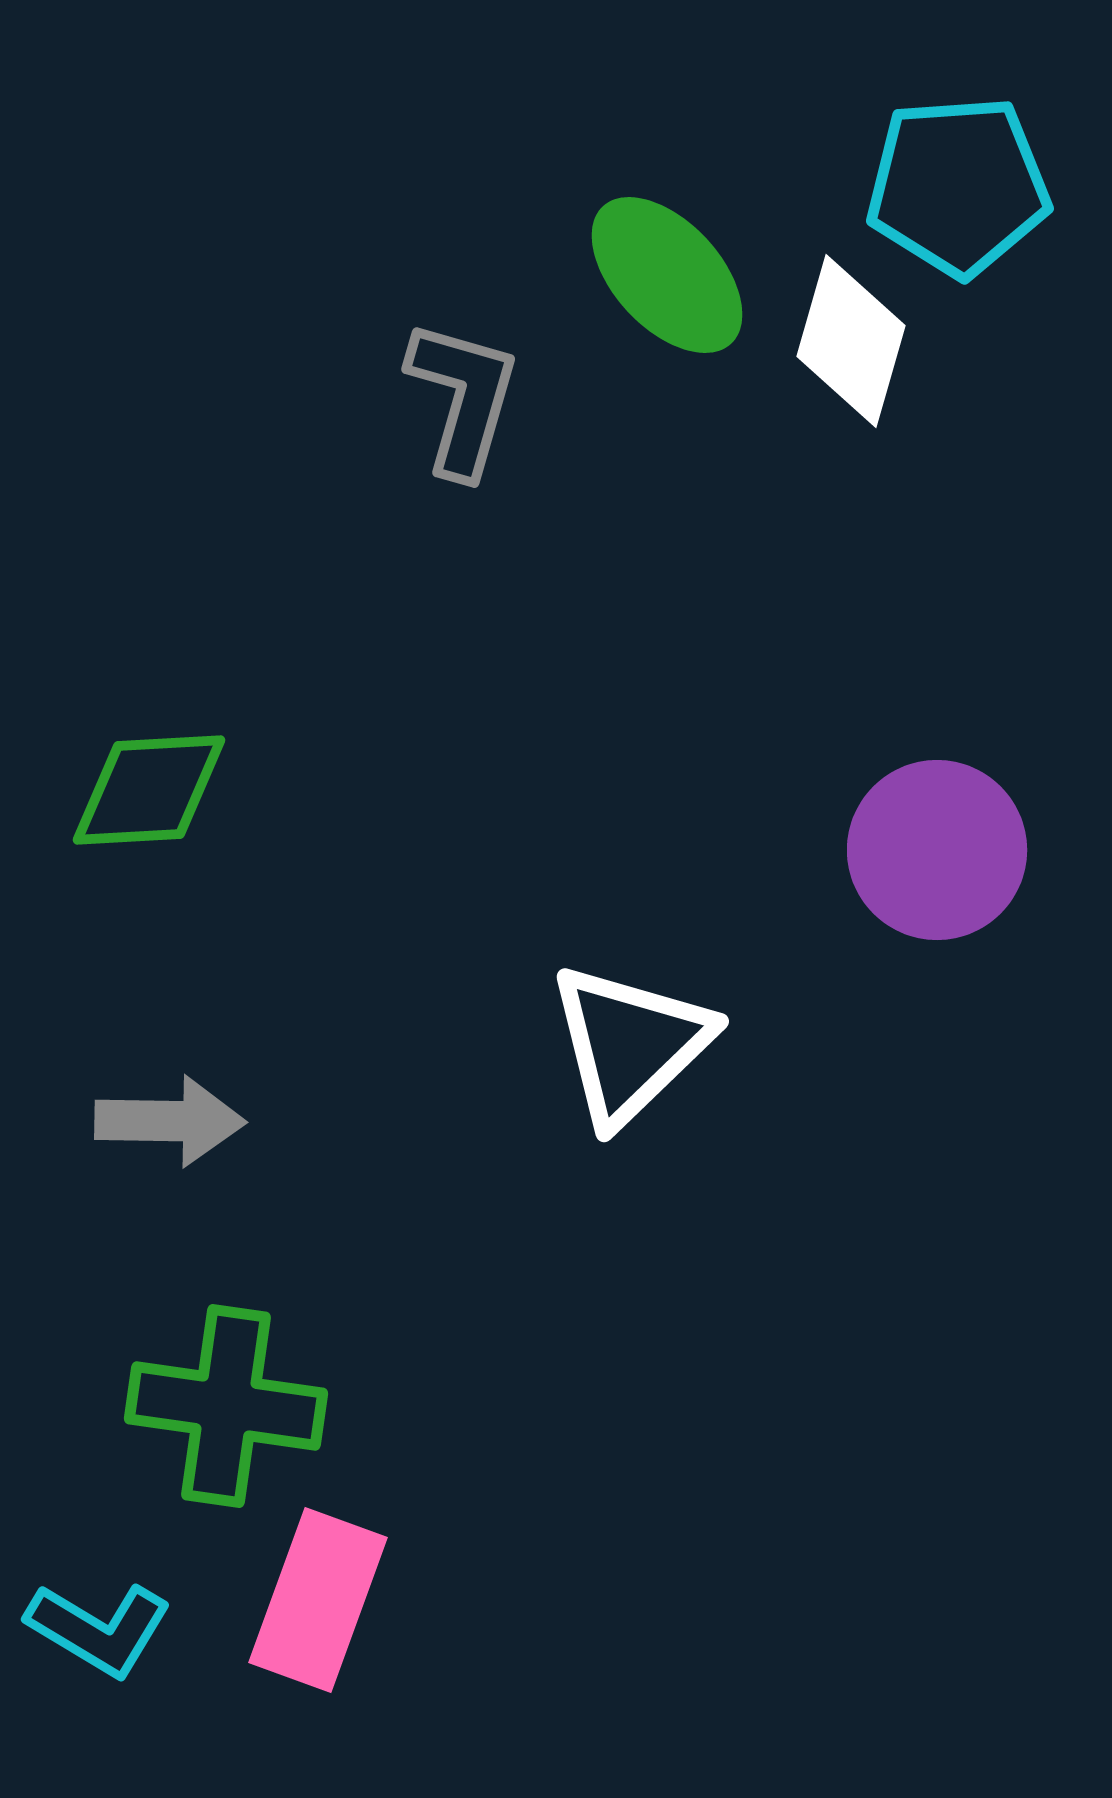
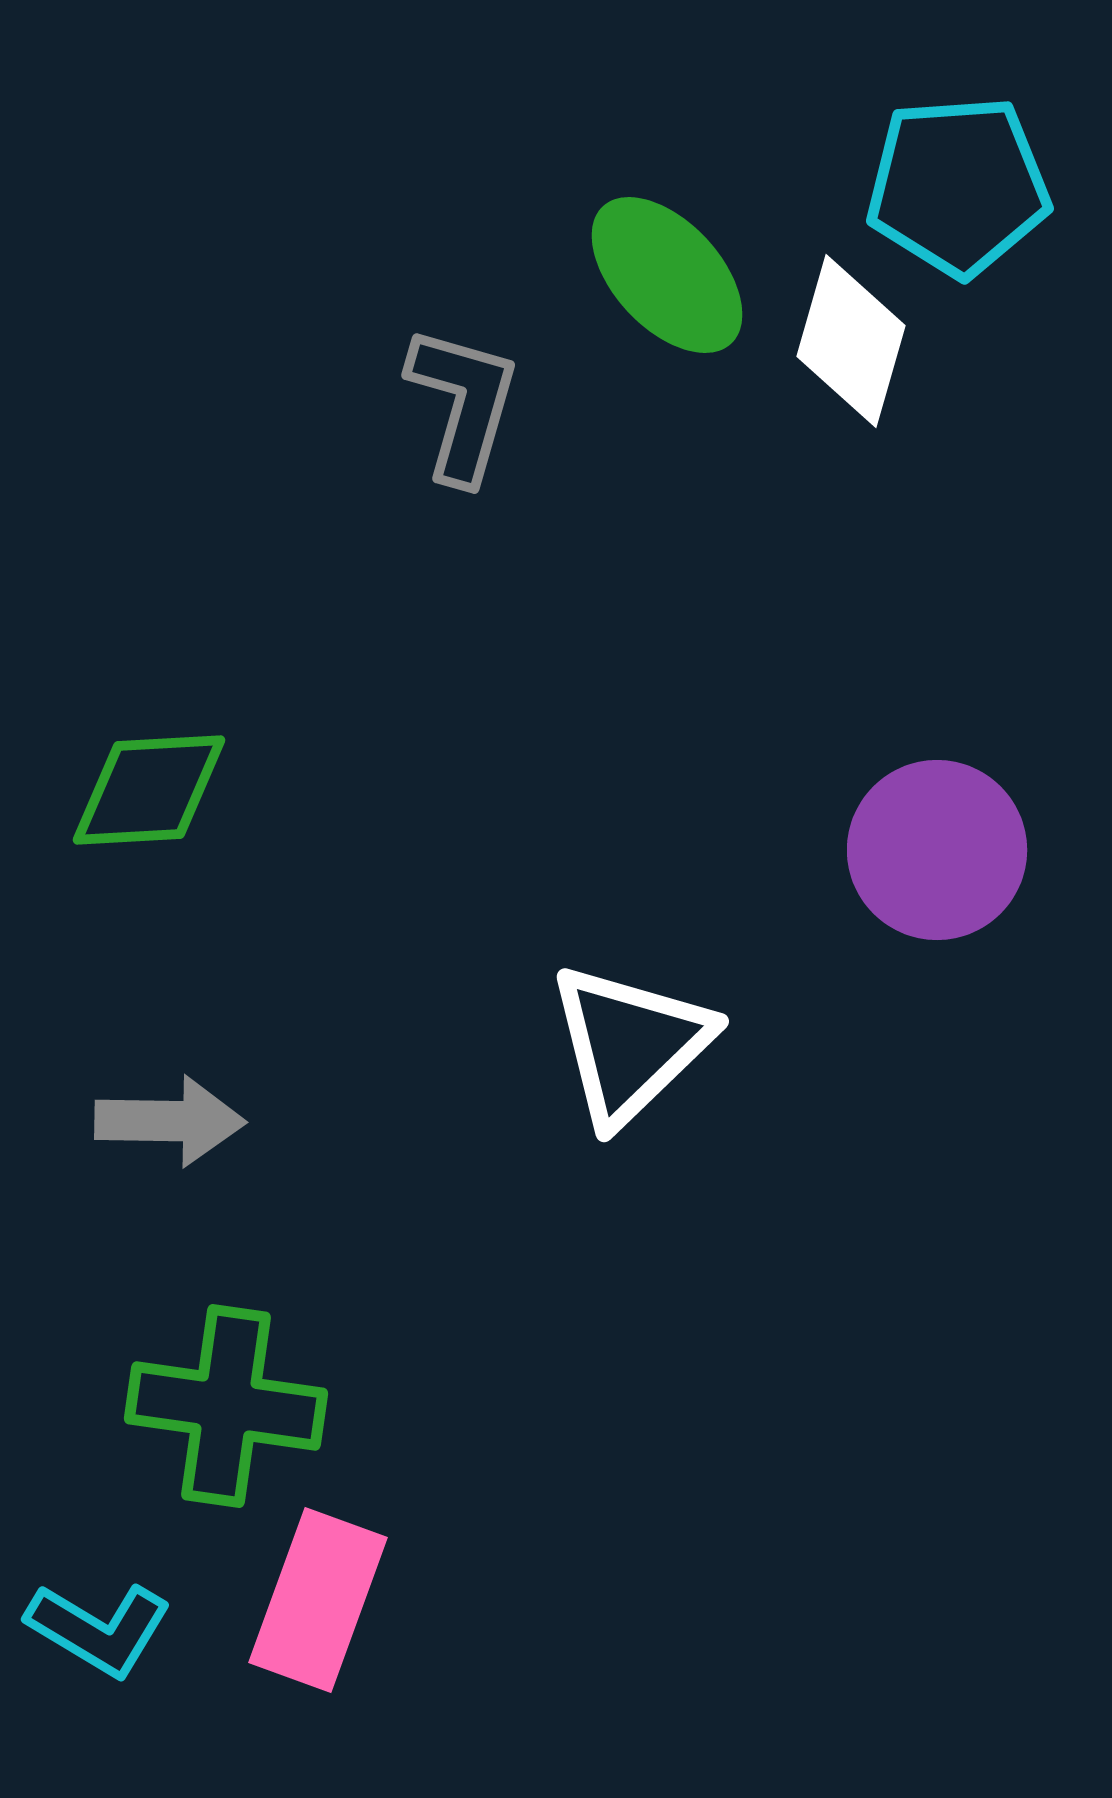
gray L-shape: moved 6 px down
